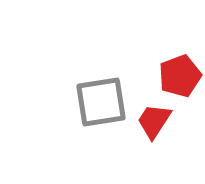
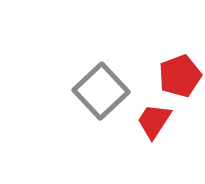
gray square: moved 11 px up; rotated 34 degrees counterclockwise
